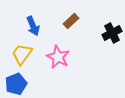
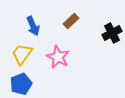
blue pentagon: moved 5 px right
